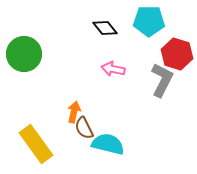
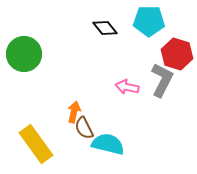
pink arrow: moved 14 px right, 18 px down
